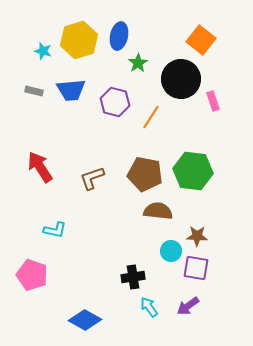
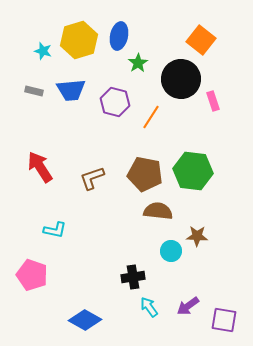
purple square: moved 28 px right, 52 px down
